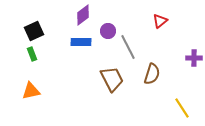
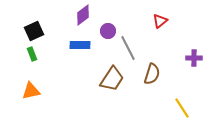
blue rectangle: moved 1 px left, 3 px down
gray line: moved 1 px down
brown trapezoid: rotated 60 degrees clockwise
